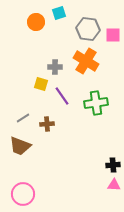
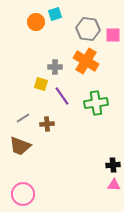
cyan square: moved 4 px left, 1 px down
